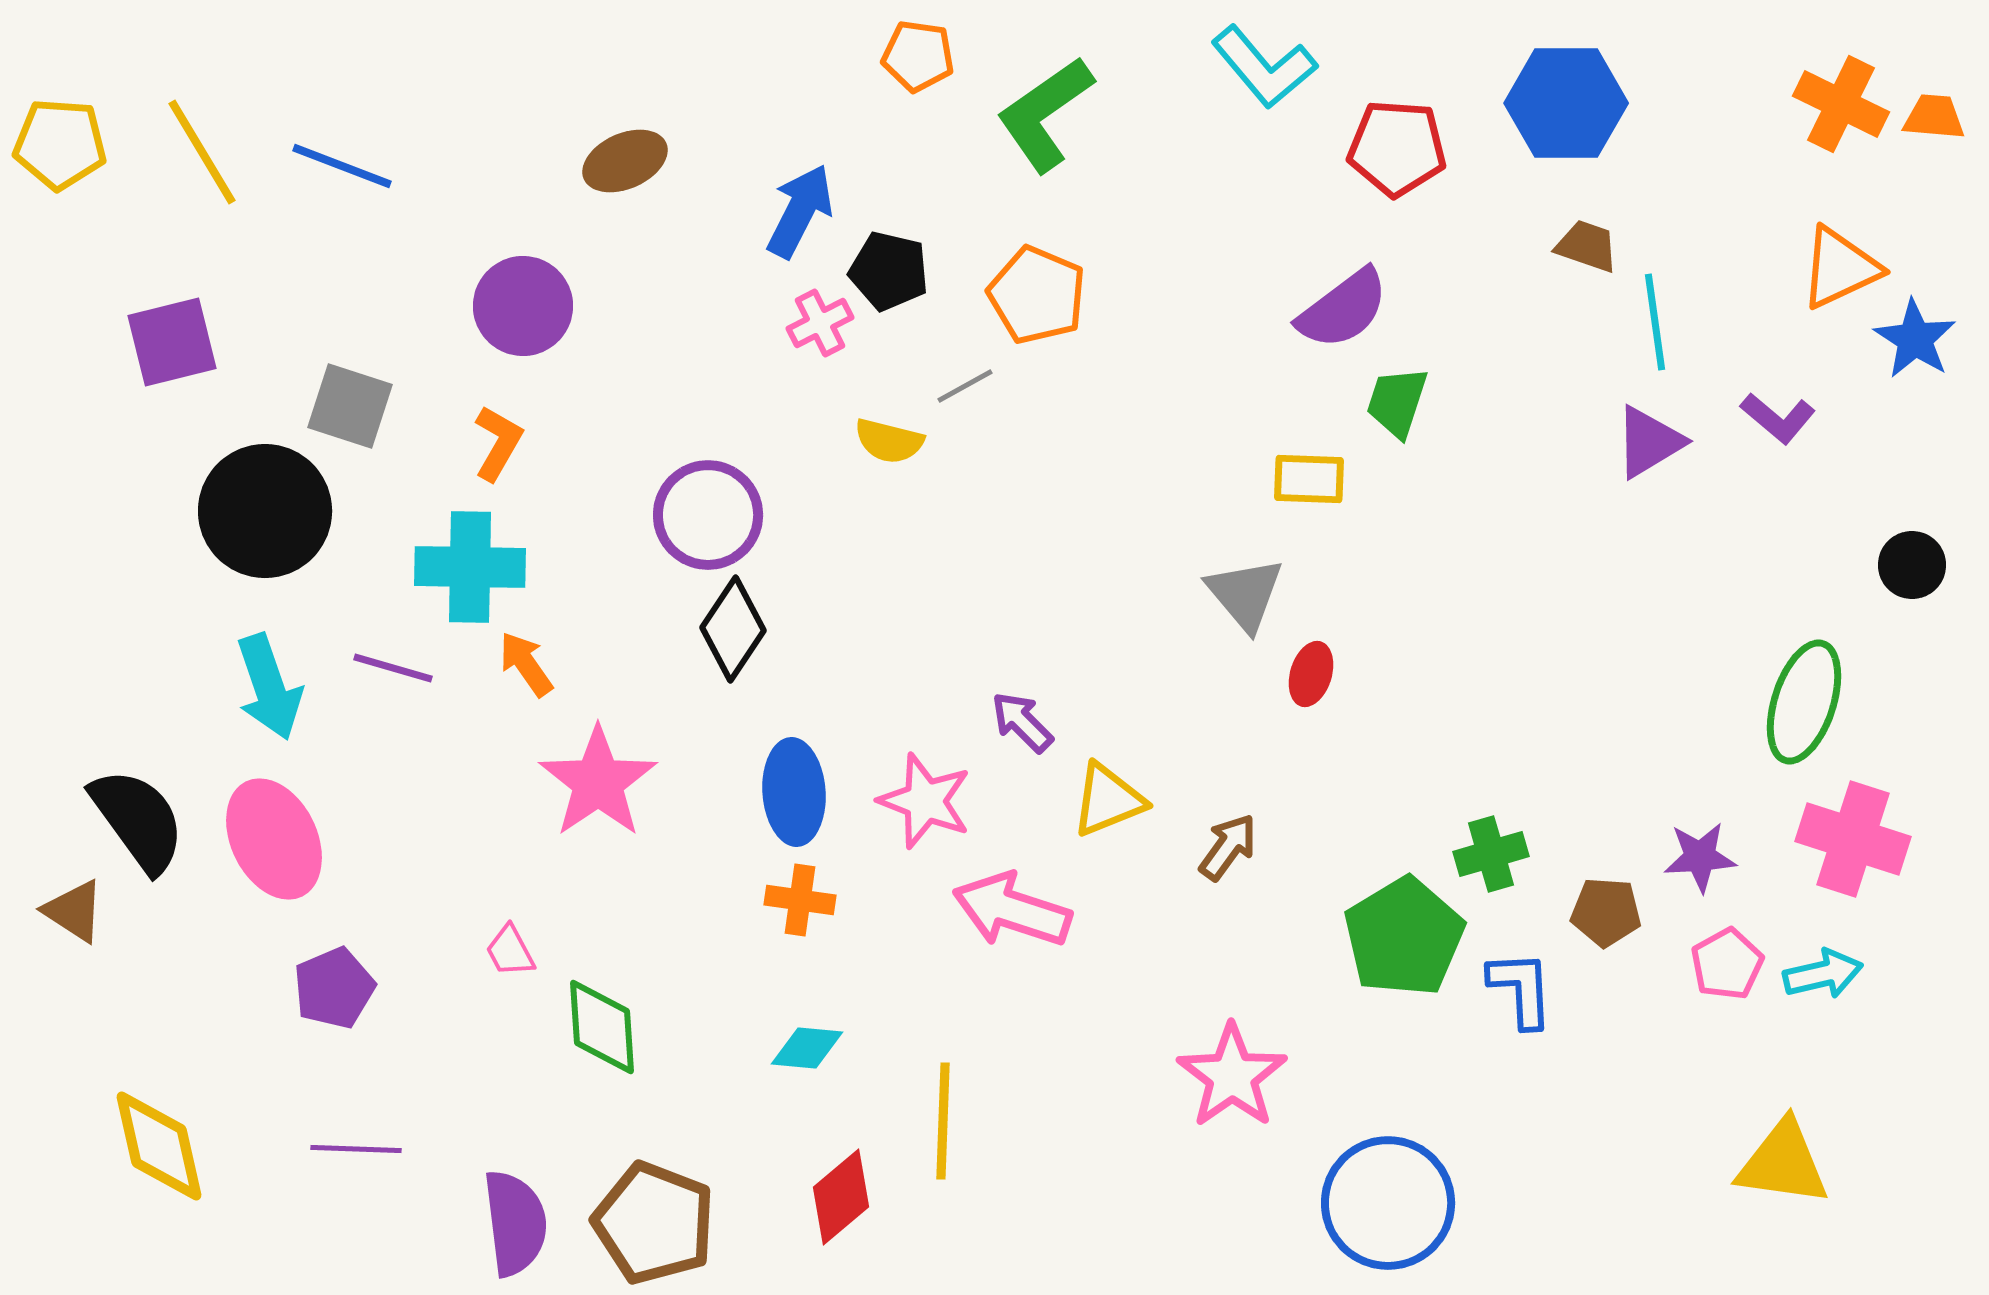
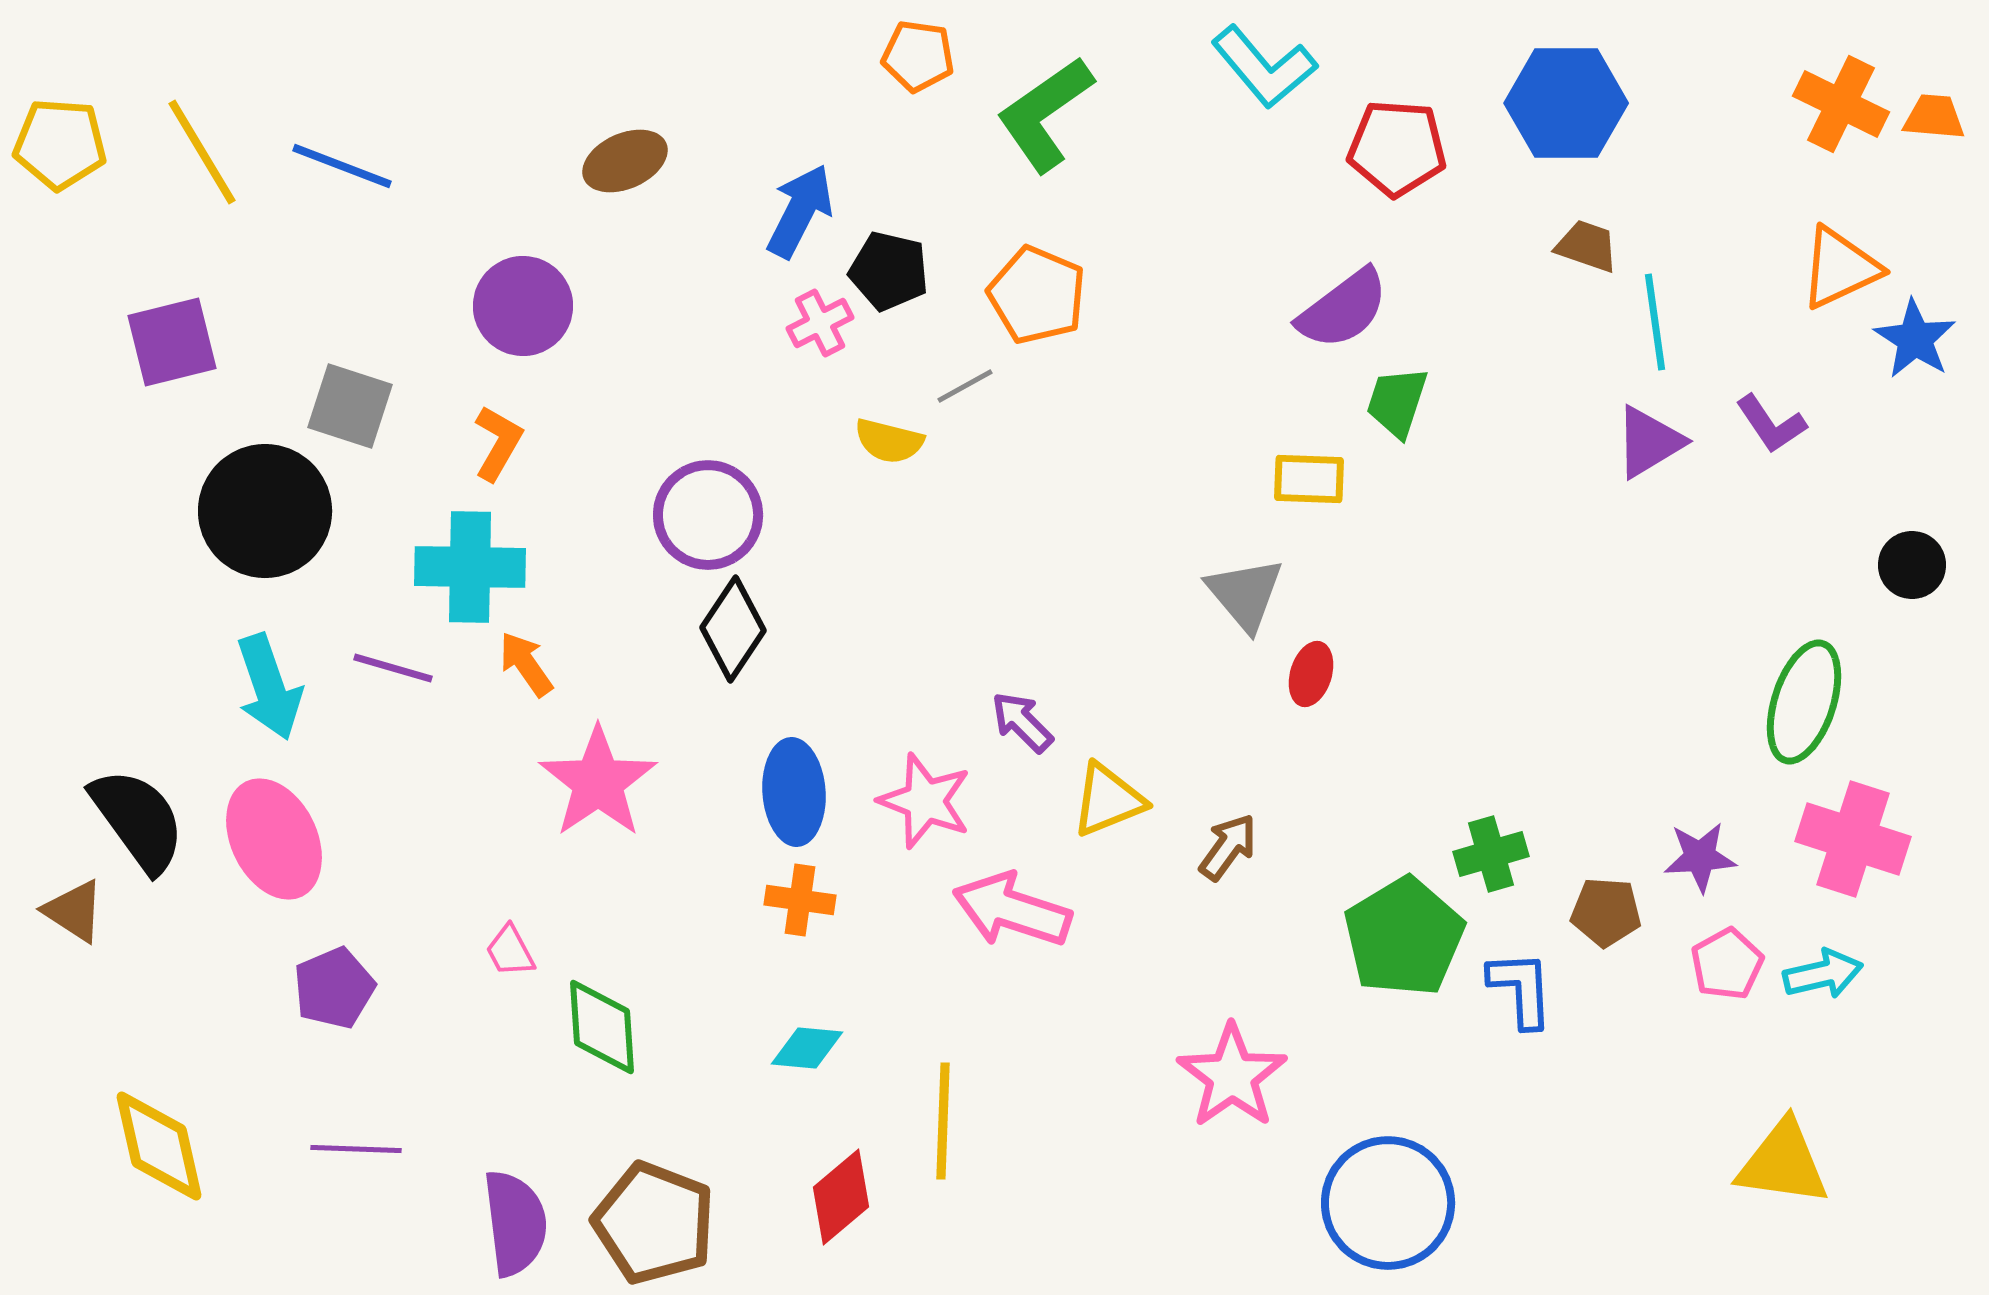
purple L-shape at (1778, 418): moved 7 px left, 6 px down; rotated 16 degrees clockwise
